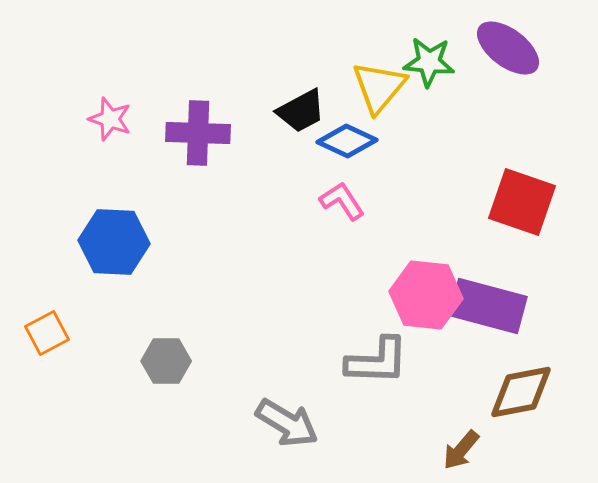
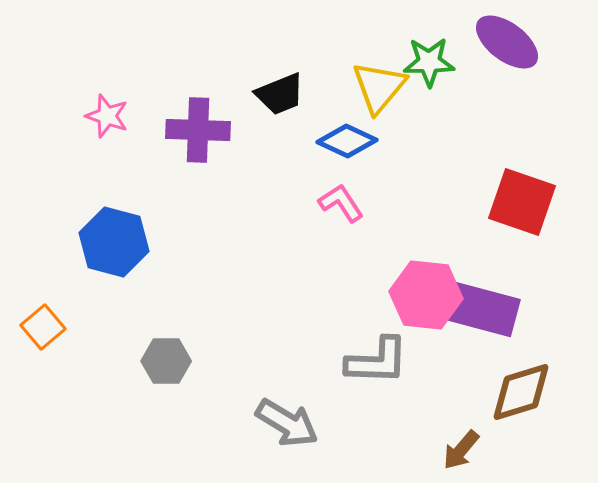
purple ellipse: moved 1 px left, 6 px up
green star: rotated 6 degrees counterclockwise
black trapezoid: moved 21 px left, 17 px up; rotated 6 degrees clockwise
pink star: moved 3 px left, 3 px up
purple cross: moved 3 px up
pink L-shape: moved 1 px left, 2 px down
blue hexagon: rotated 12 degrees clockwise
purple rectangle: moved 7 px left, 3 px down
orange square: moved 4 px left, 6 px up; rotated 12 degrees counterclockwise
brown diamond: rotated 6 degrees counterclockwise
